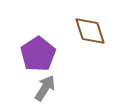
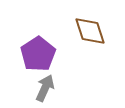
gray arrow: rotated 8 degrees counterclockwise
